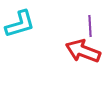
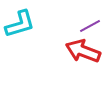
purple line: rotated 65 degrees clockwise
